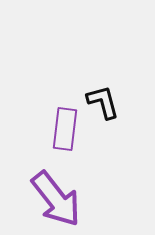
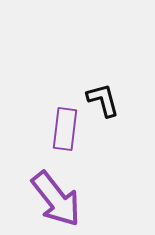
black L-shape: moved 2 px up
